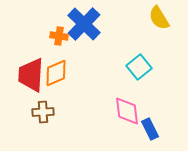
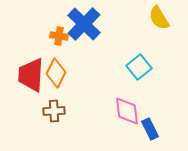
orange diamond: rotated 40 degrees counterclockwise
brown cross: moved 11 px right, 1 px up
